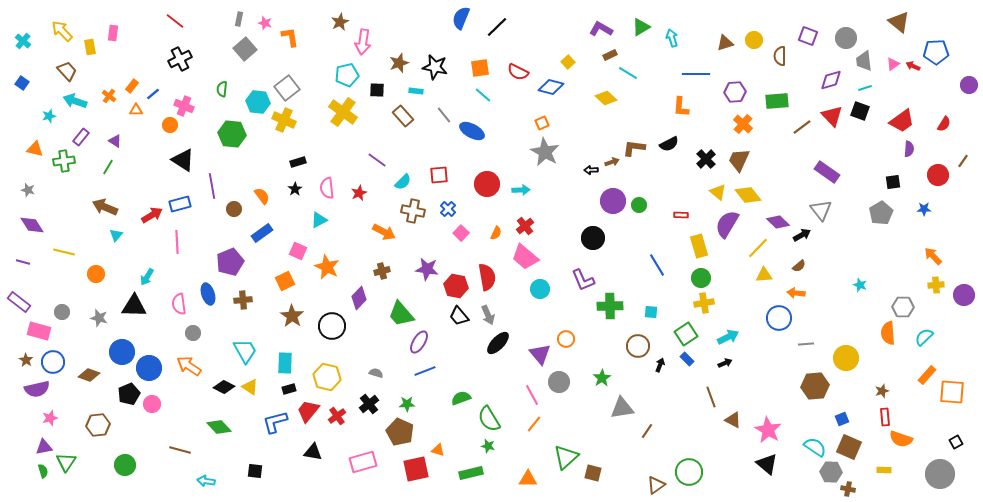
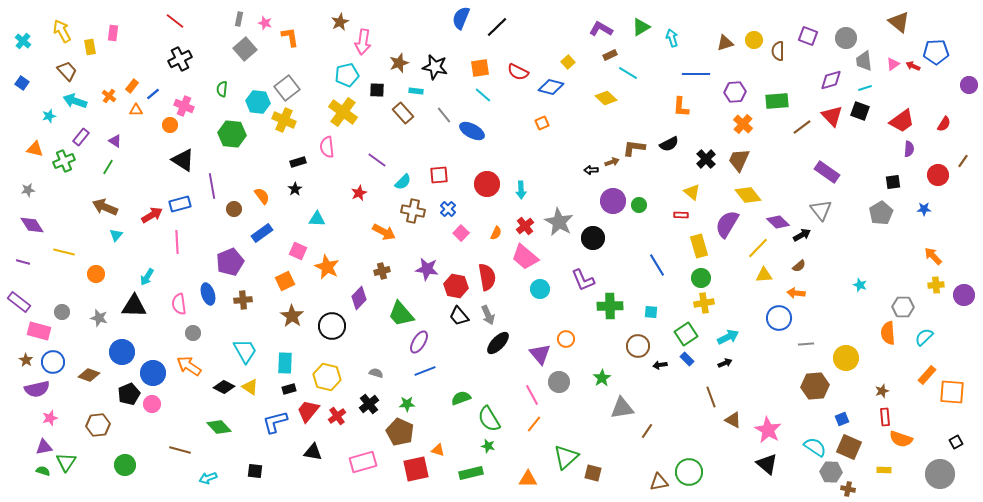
yellow arrow at (62, 31): rotated 15 degrees clockwise
brown semicircle at (780, 56): moved 2 px left, 5 px up
brown rectangle at (403, 116): moved 3 px up
gray star at (545, 152): moved 14 px right, 70 px down
green cross at (64, 161): rotated 15 degrees counterclockwise
pink semicircle at (327, 188): moved 41 px up
gray star at (28, 190): rotated 24 degrees counterclockwise
cyan arrow at (521, 190): rotated 90 degrees clockwise
yellow triangle at (718, 192): moved 26 px left
cyan triangle at (319, 220): moved 2 px left, 1 px up; rotated 30 degrees clockwise
black arrow at (660, 365): rotated 120 degrees counterclockwise
blue circle at (149, 368): moved 4 px right, 5 px down
green semicircle at (43, 471): rotated 56 degrees counterclockwise
cyan arrow at (206, 481): moved 2 px right, 3 px up; rotated 30 degrees counterclockwise
brown triangle at (656, 485): moved 3 px right, 3 px up; rotated 24 degrees clockwise
